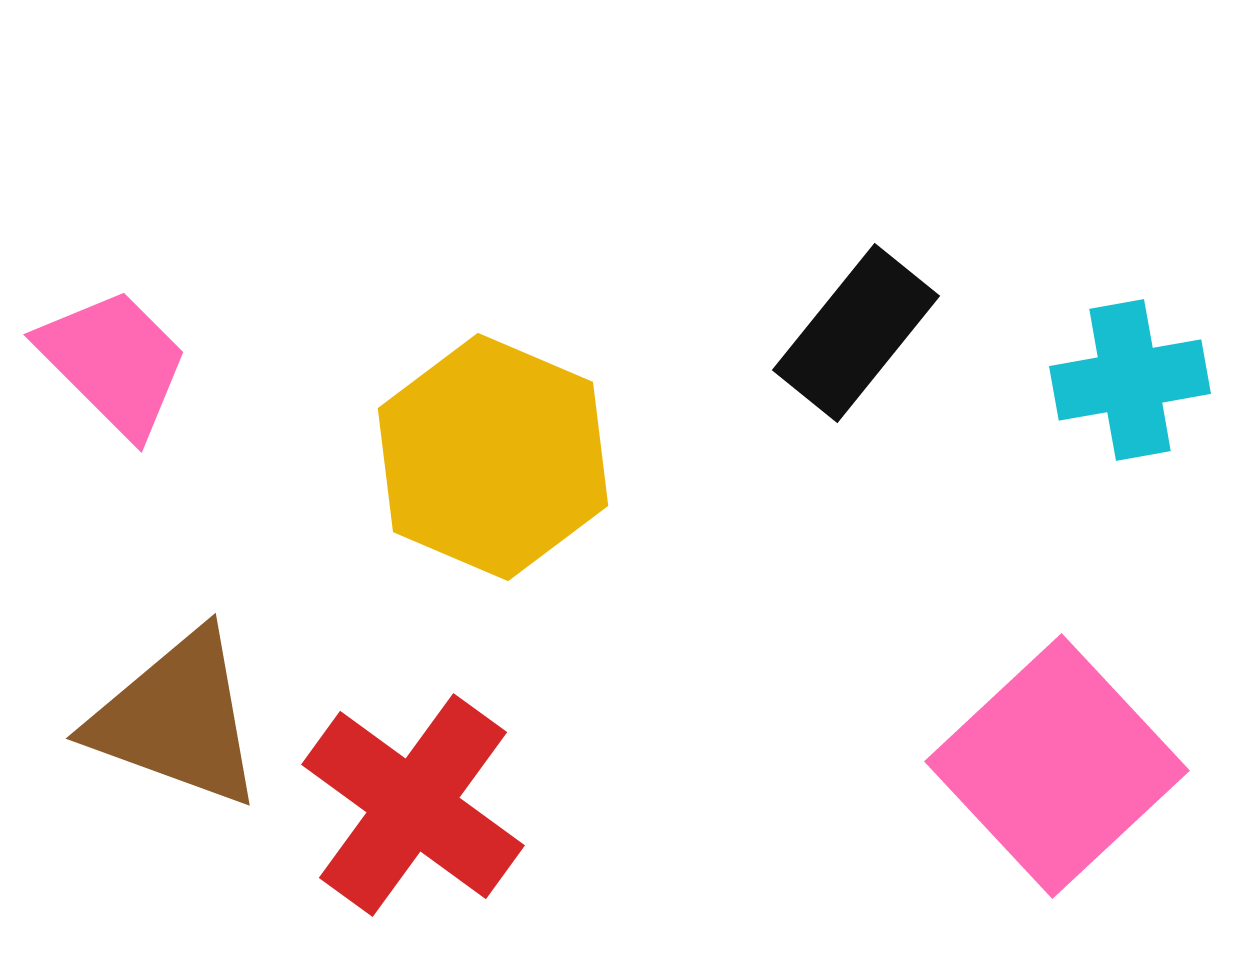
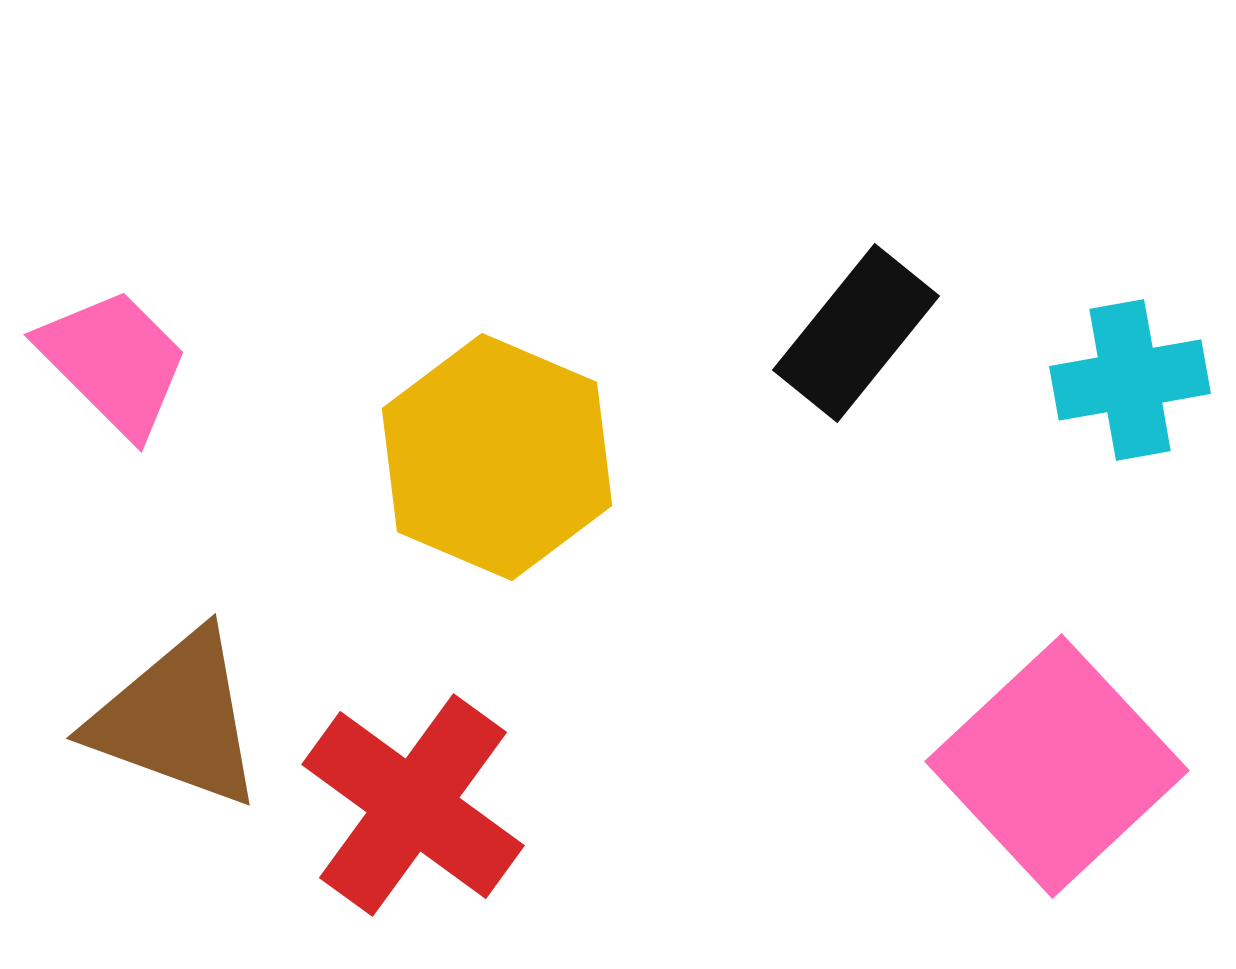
yellow hexagon: moved 4 px right
